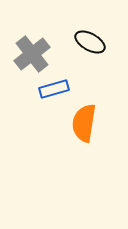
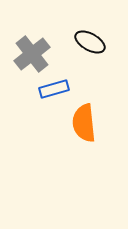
orange semicircle: rotated 15 degrees counterclockwise
